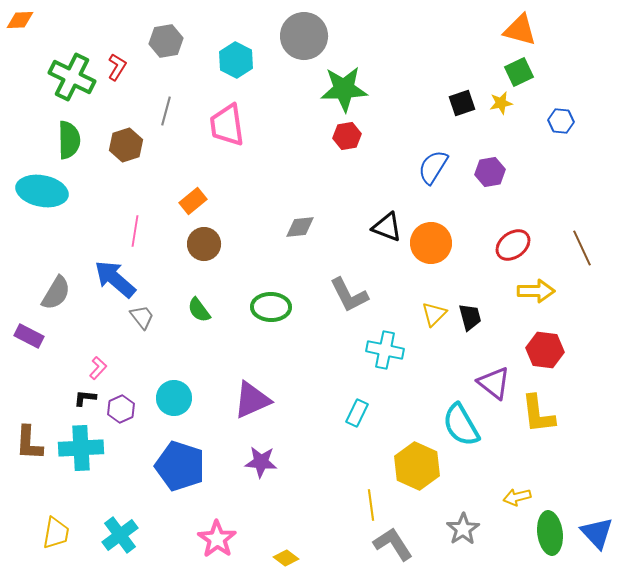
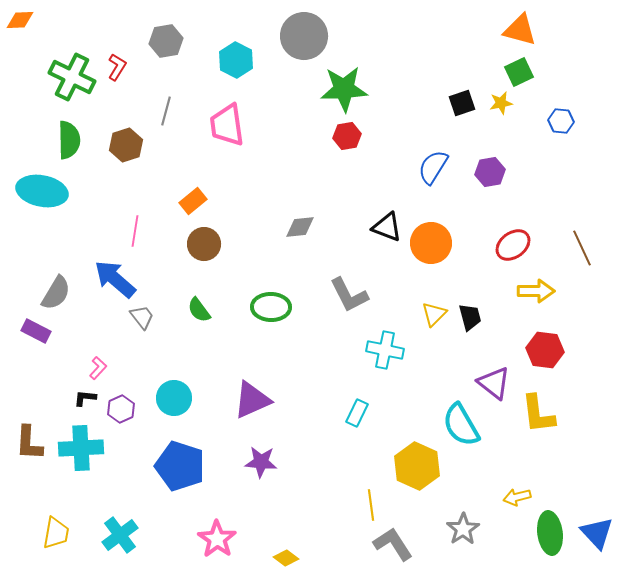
purple rectangle at (29, 336): moved 7 px right, 5 px up
